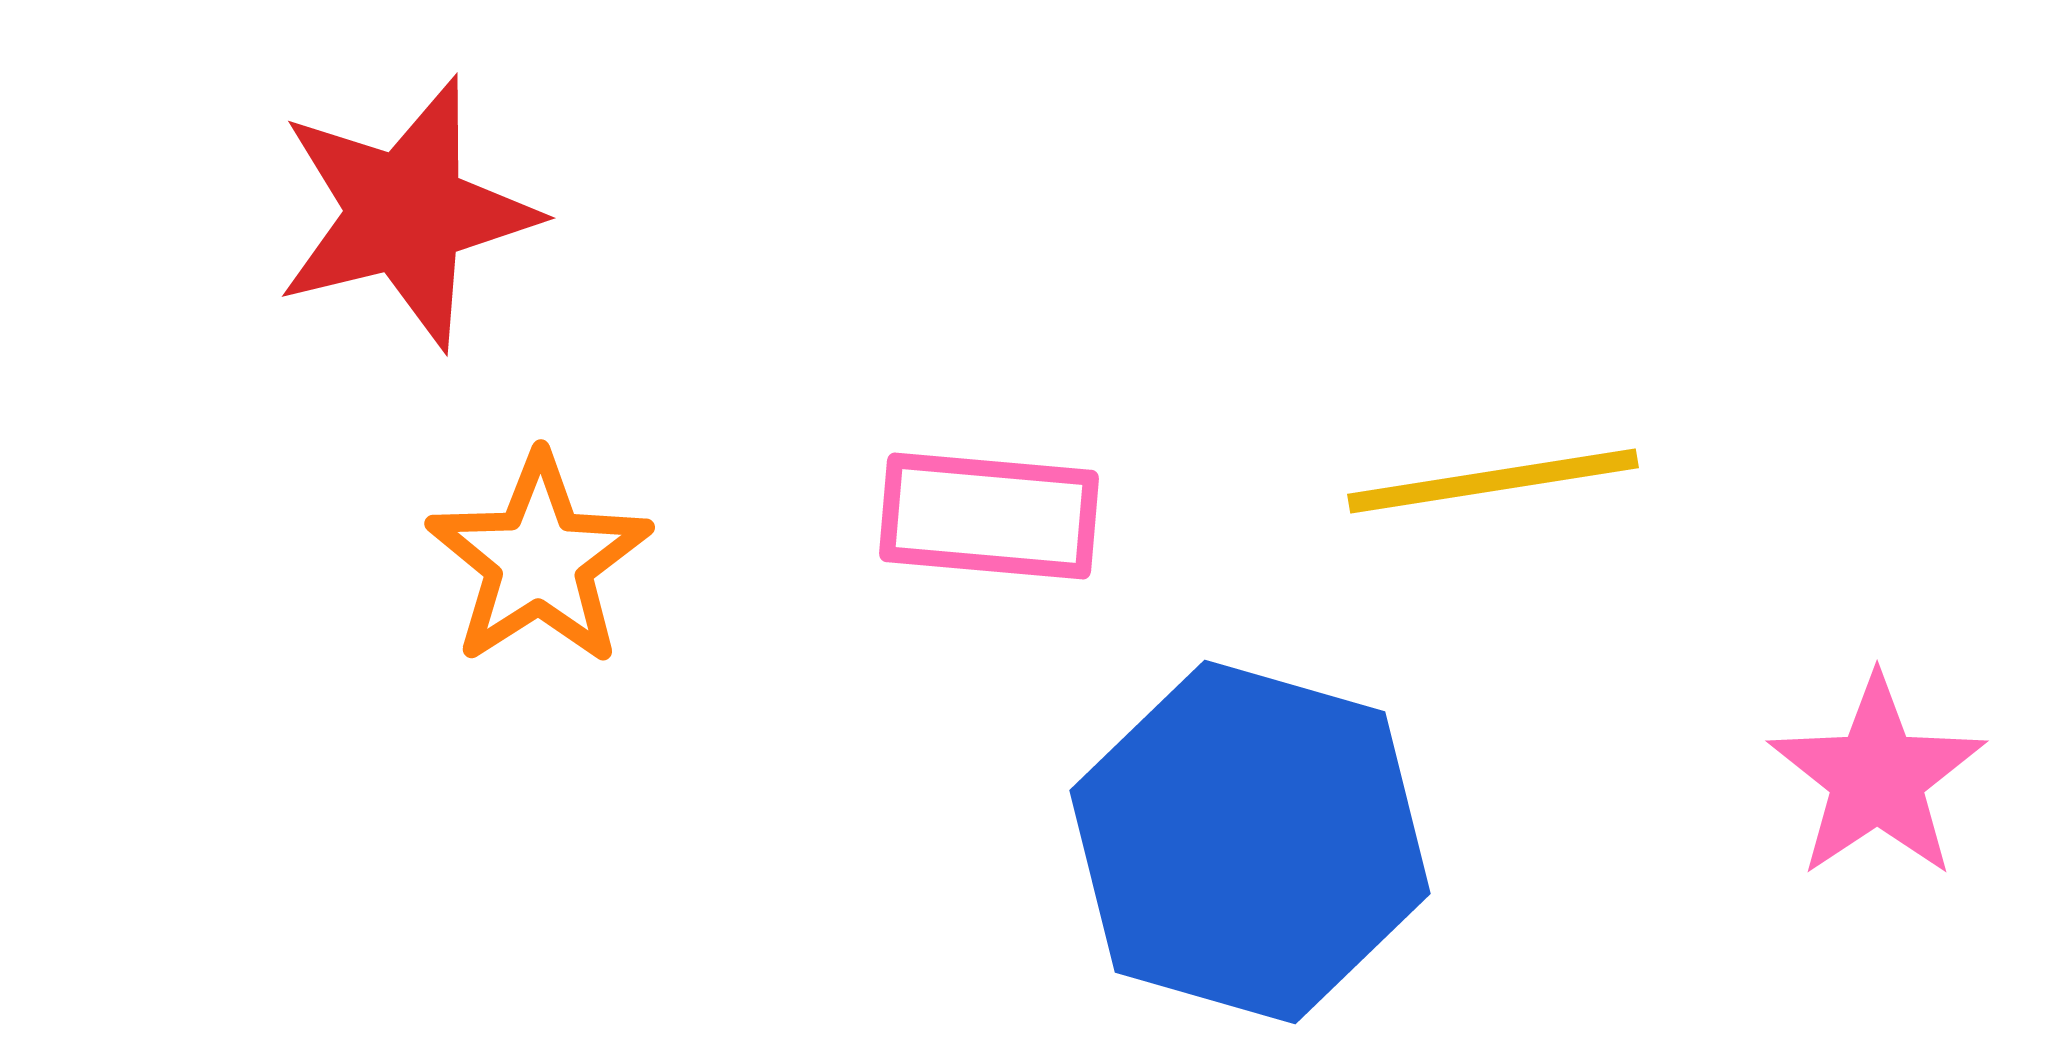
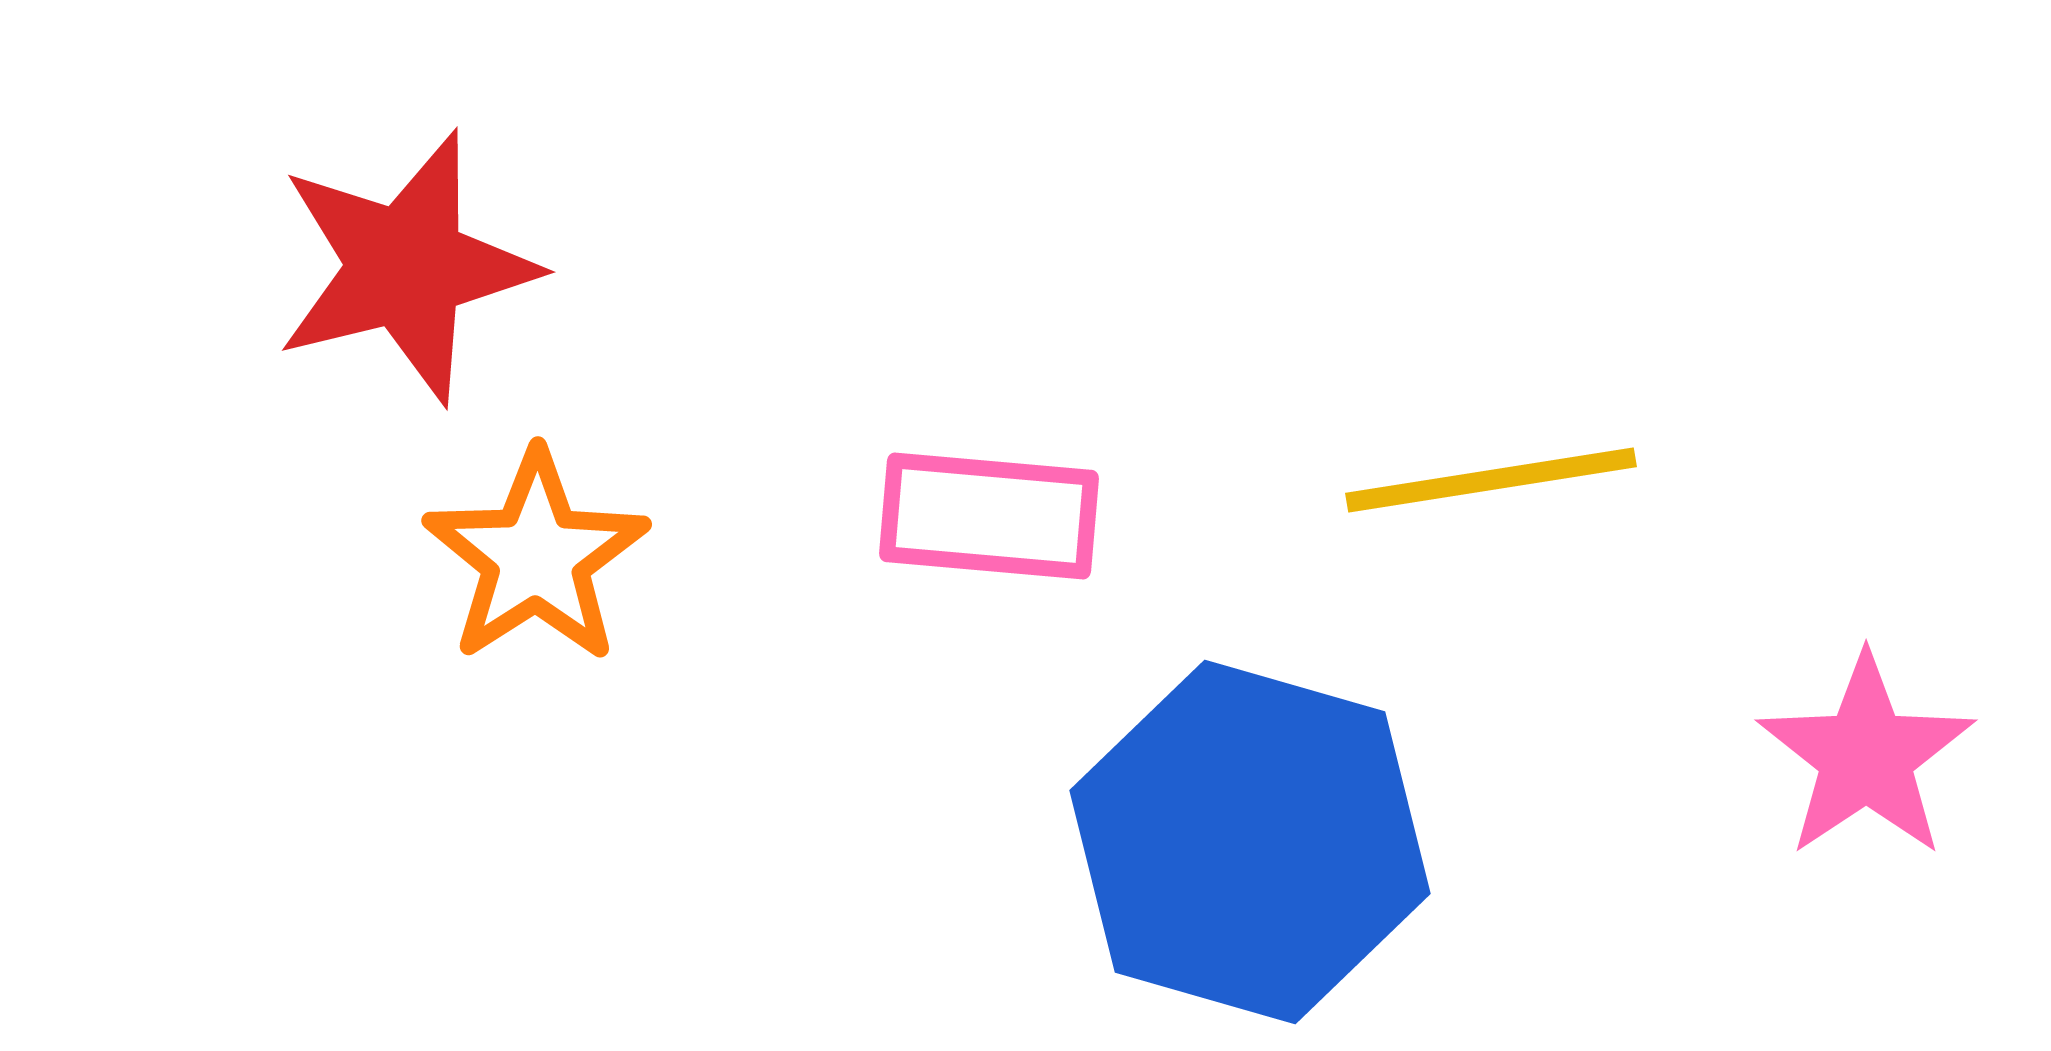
red star: moved 54 px down
yellow line: moved 2 px left, 1 px up
orange star: moved 3 px left, 3 px up
pink star: moved 11 px left, 21 px up
